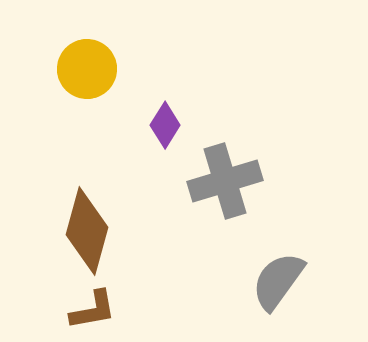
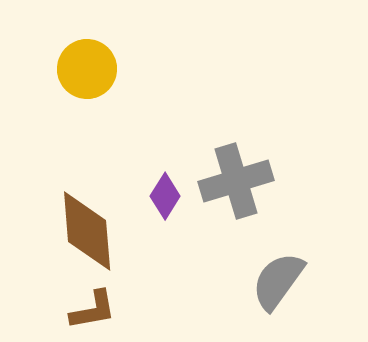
purple diamond: moved 71 px down
gray cross: moved 11 px right
brown diamond: rotated 20 degrees counterclockwise
